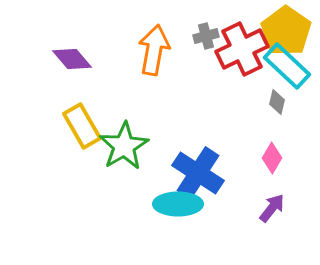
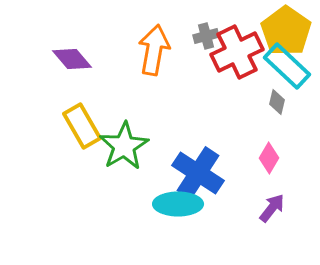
red cross: moved 5 px left, 3 px down
pink diamond: moved 3 px left
